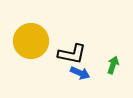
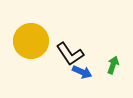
black L-shape: moved 2 px left; rotated 44 degrees clockwise
blue arrow: moved 2 px right, 1 px up
